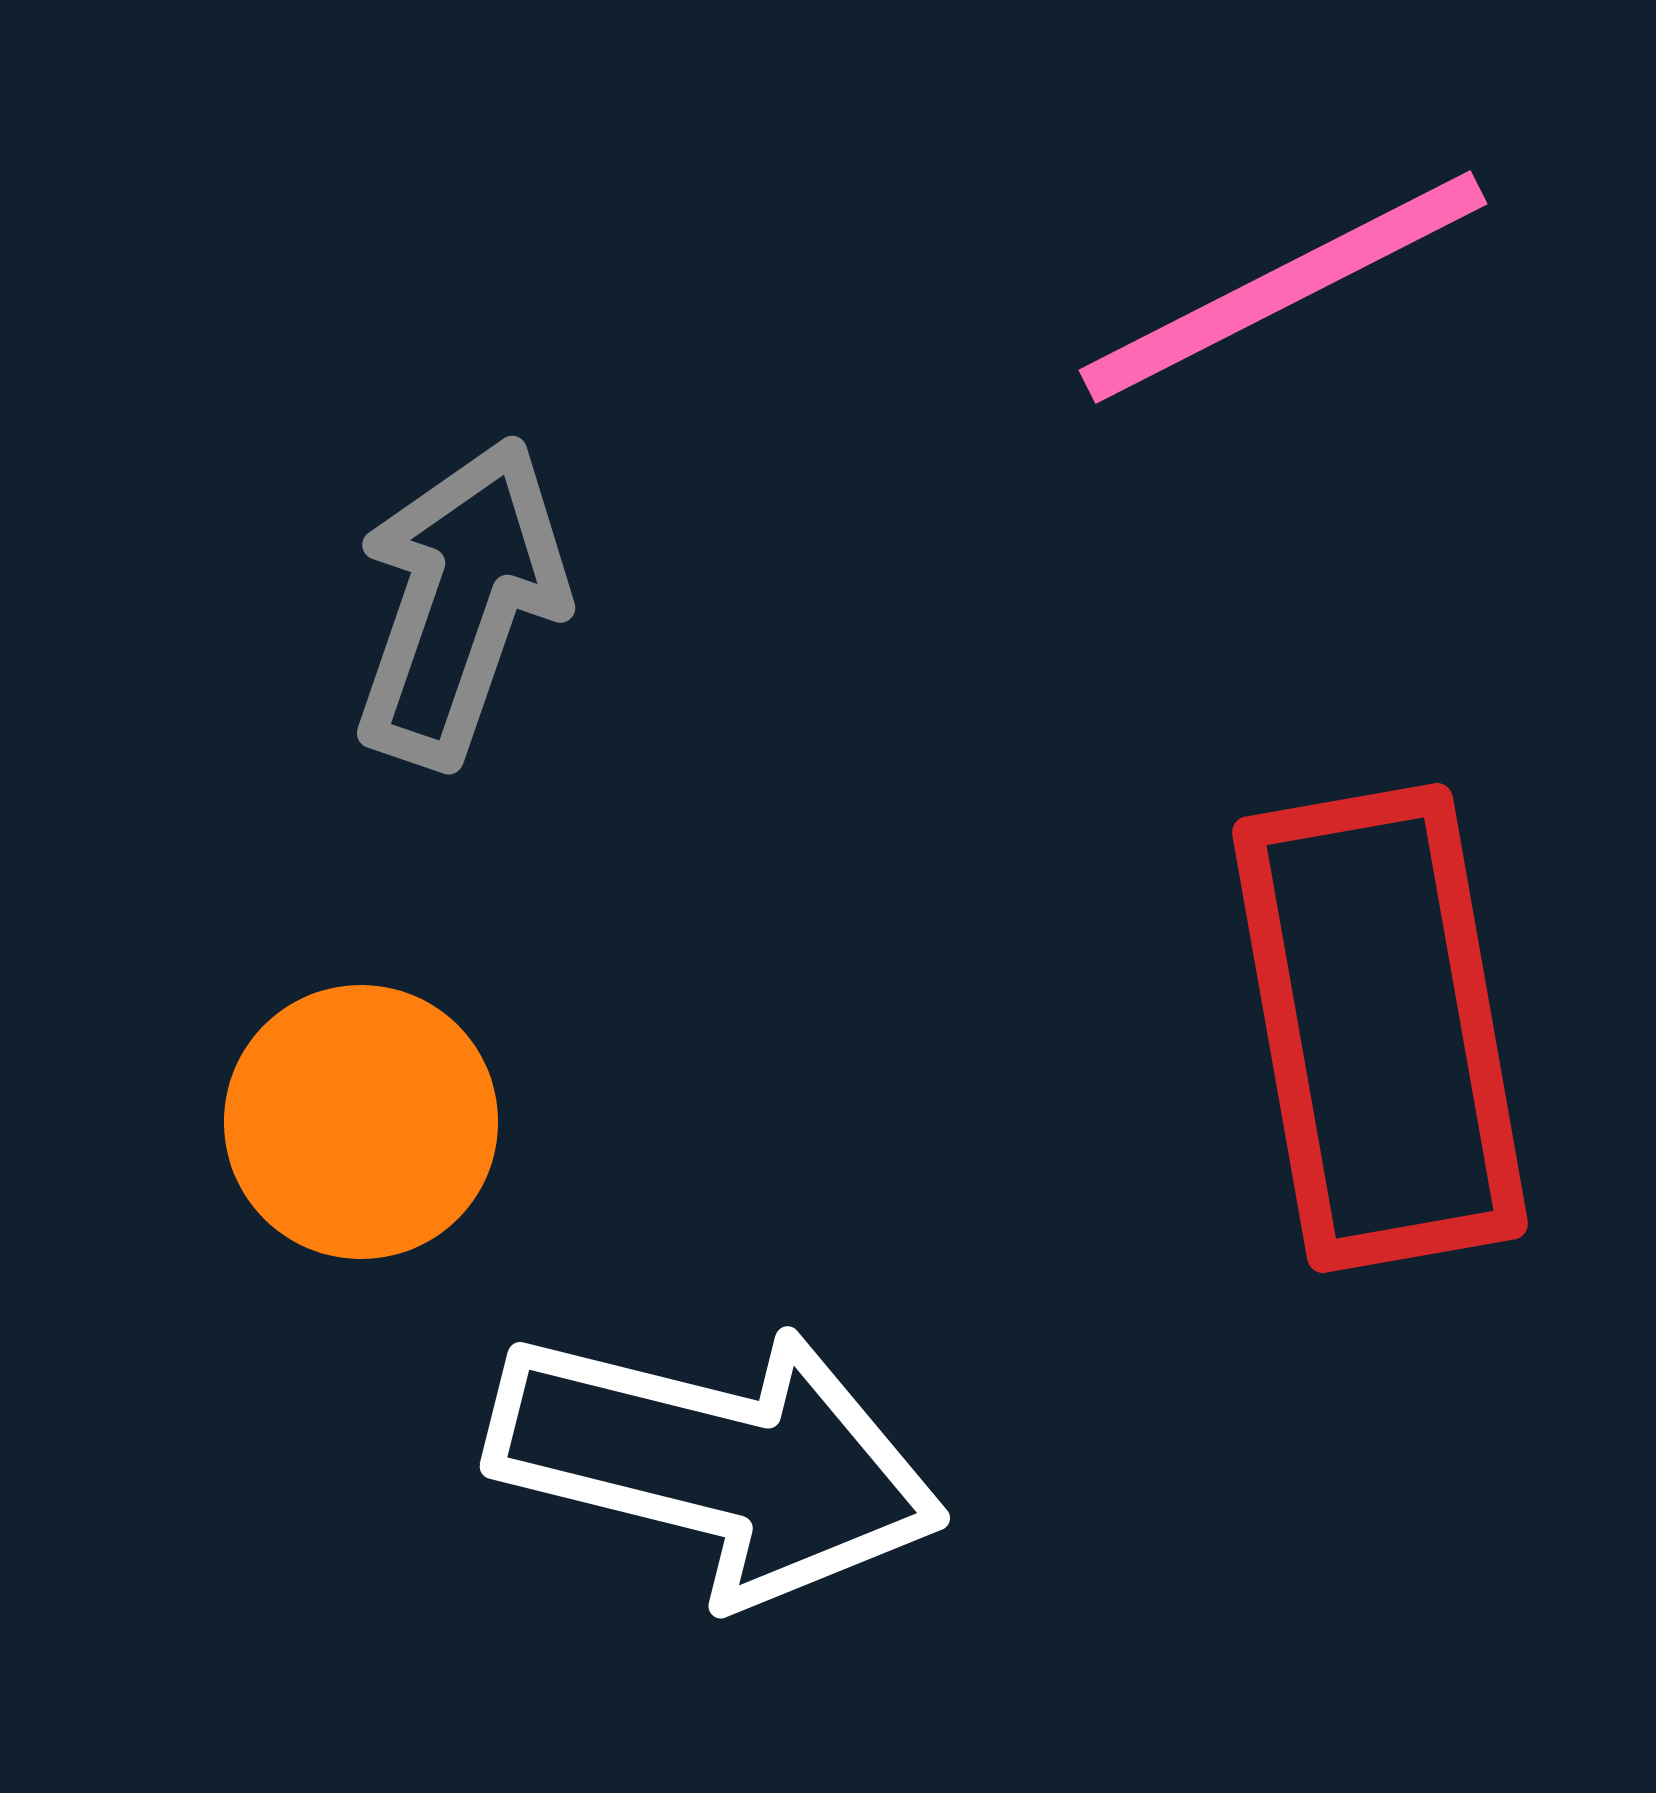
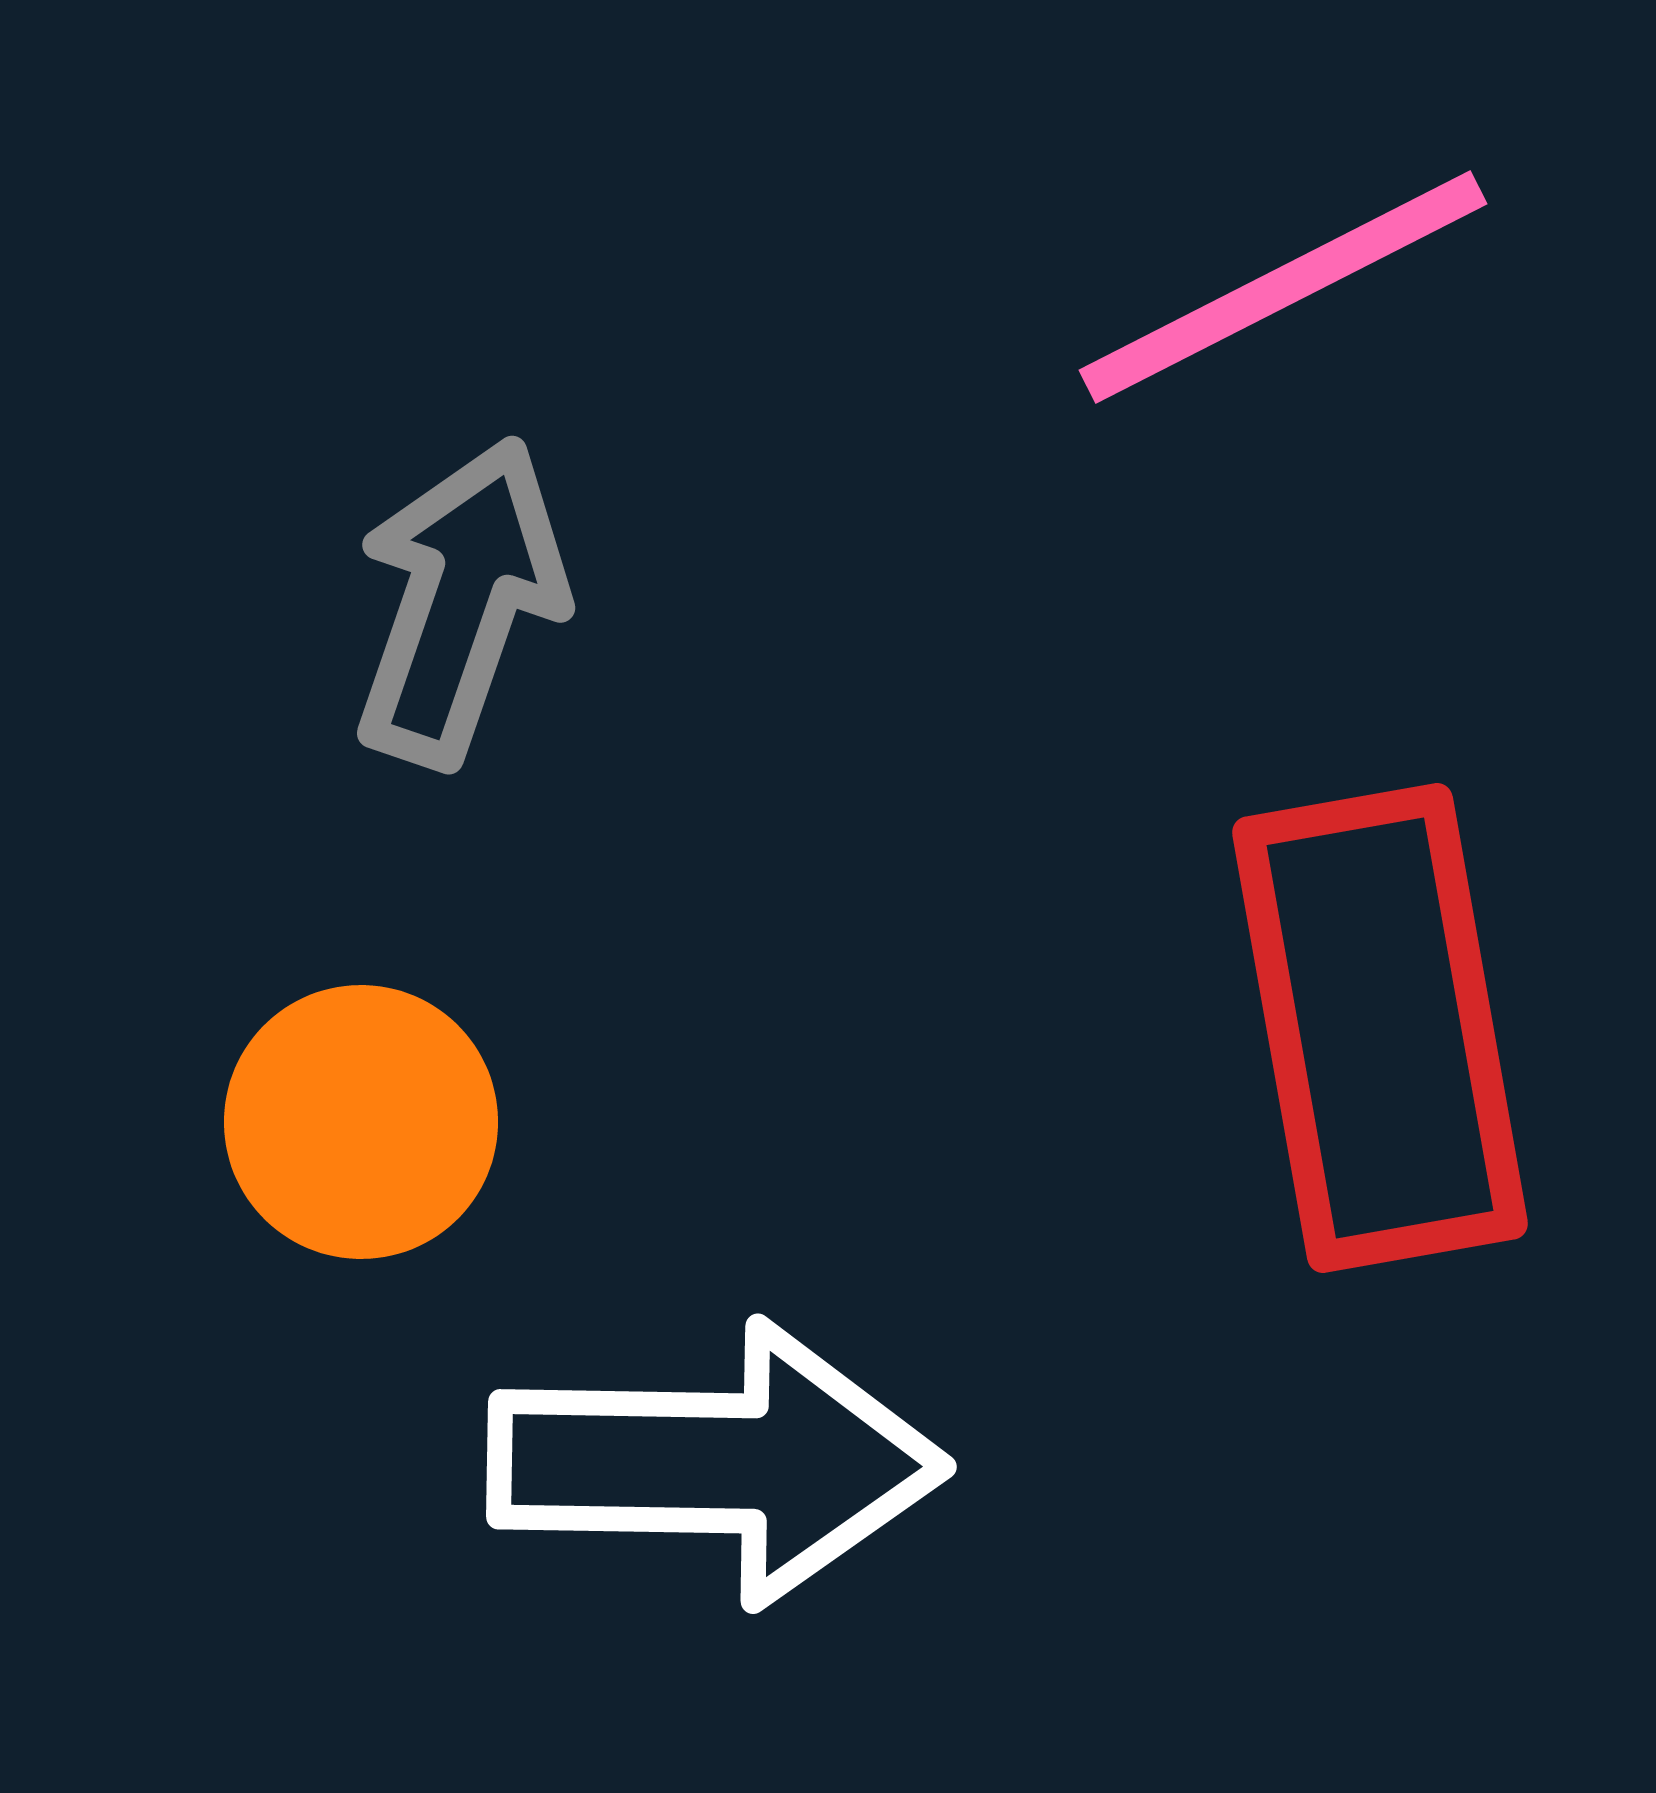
white arrow: rotated 13 degrees counterclockwise
